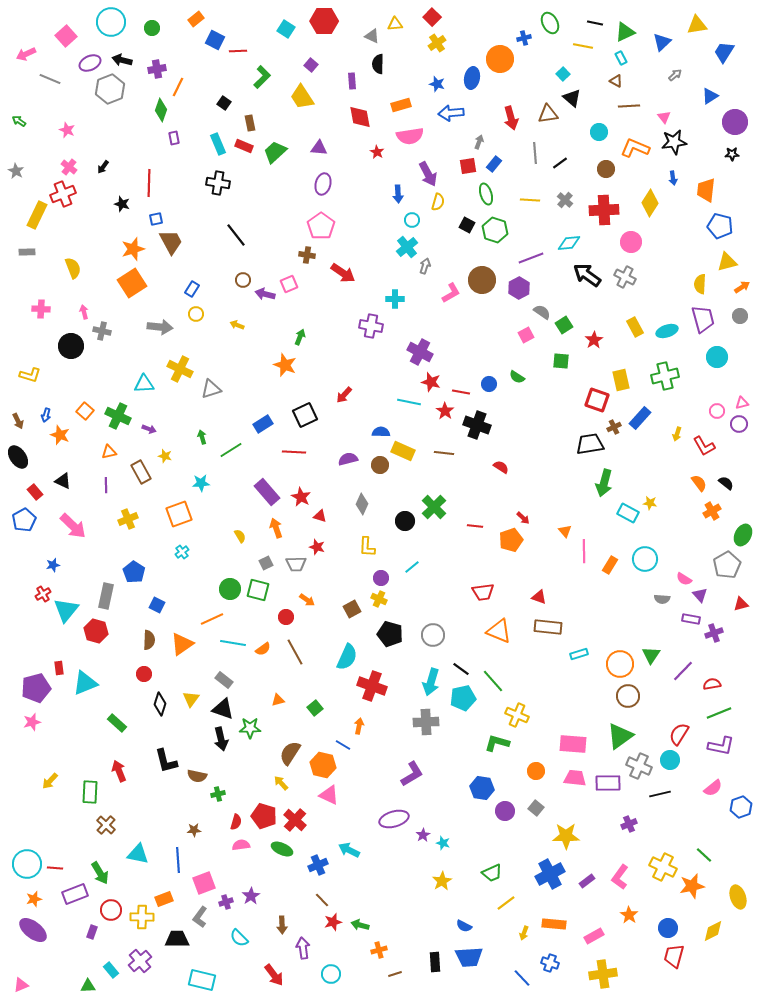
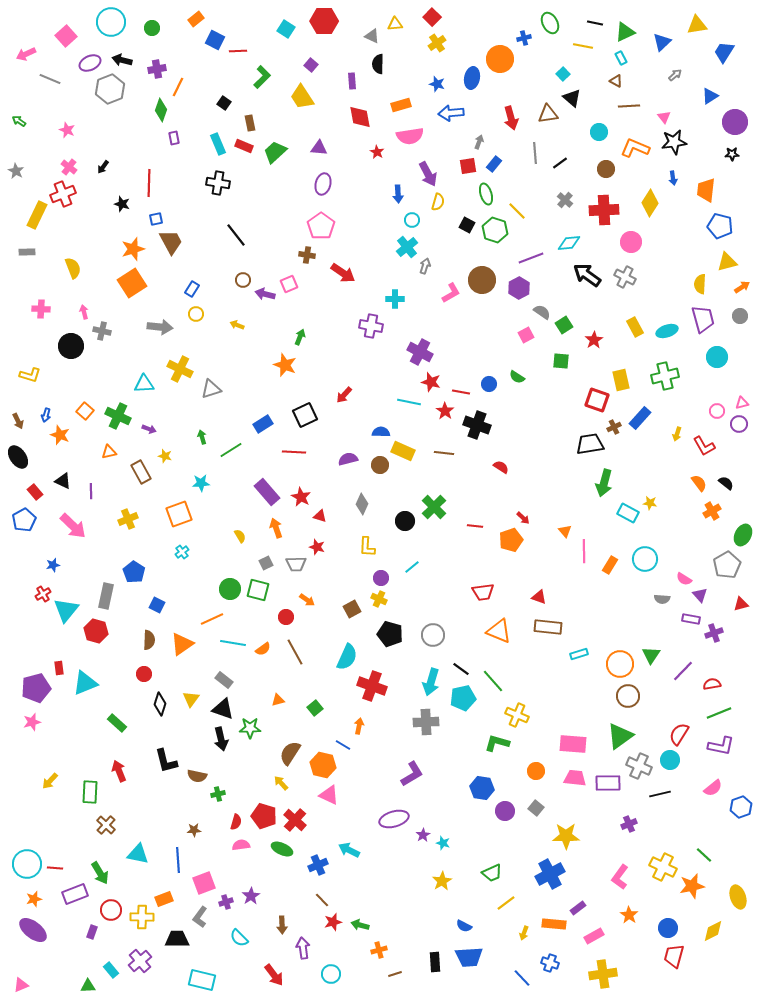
yellow line at (530, 200): moved 13 px left, 11 px down; rotated 42 degrees clockwise
purple line at (106, 485): moved 15 px left, 6 px down
purple rectangle at (587, 881): moved 9 px left, 27 px down
